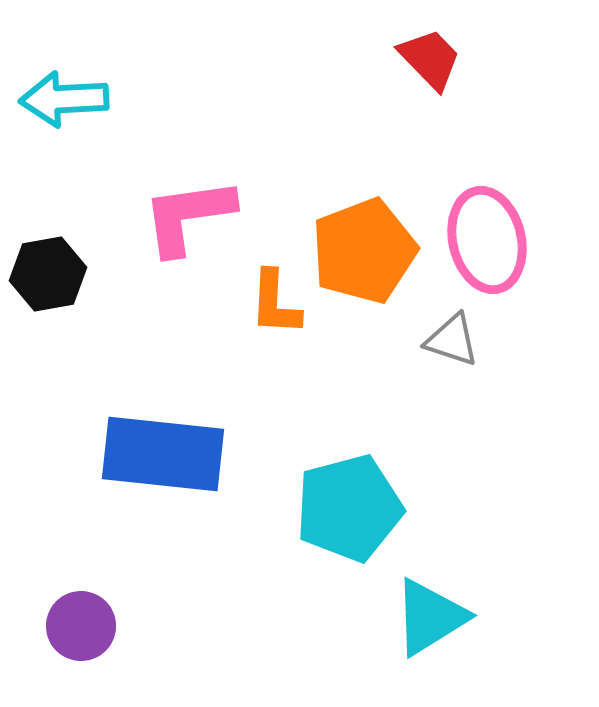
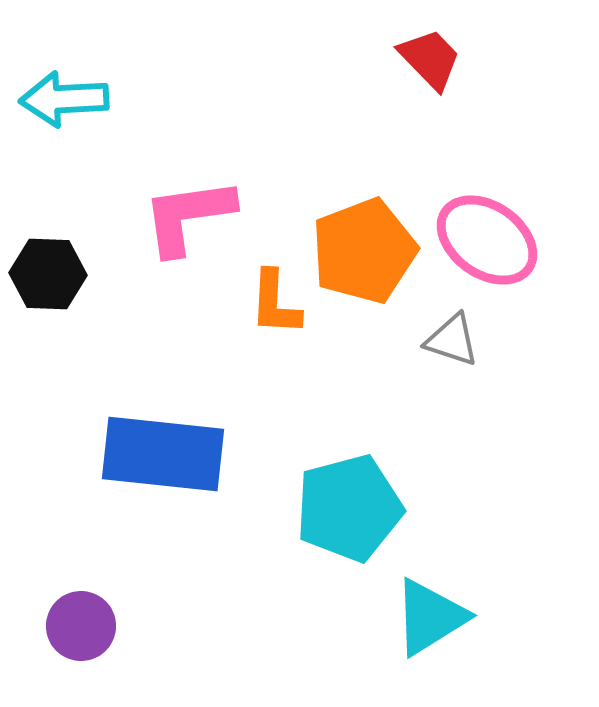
pink ellipse: rotated 42 degrees counterclockwise
black hexagon: rotated 12 degrees clockwise
